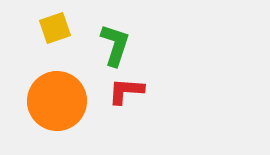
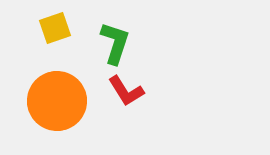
green L-shape: moved 2 px up
red L-shape: rotated 126 degrees counterclockwise
